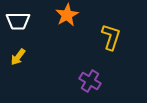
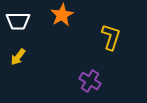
orange star: moved 5 px left
